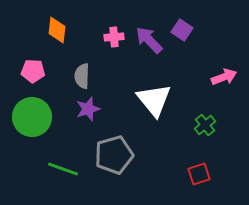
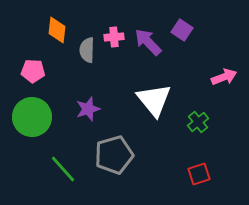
purple arrow: moved 1 px left, 2 px down
gray semicircle: moved 5 px right, 26 px up
green cross: moved 7 px left, 3 px up
green line: rotated 28 degrees clockwise
